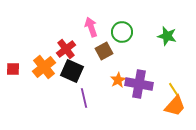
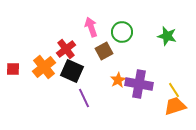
purple line: rotated 12 degrees counterclockwise
orange trapezoid: rotated 150 degrees counterclockwise
